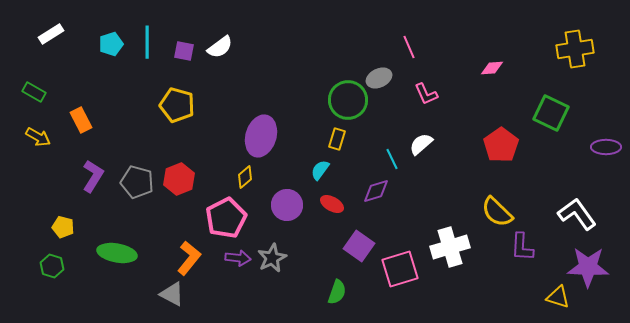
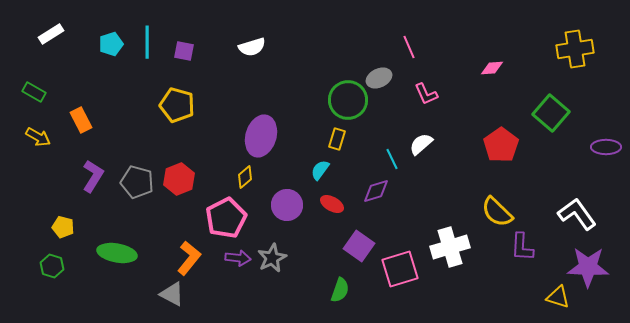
white semicircle at (220, 47): moved 32 px right; rotated 20 degrees clockwise
green square at (551, 113): rotated 15 degrees clockwise
green semicircle at (337, 292): moved 3 px right, 2 px up
